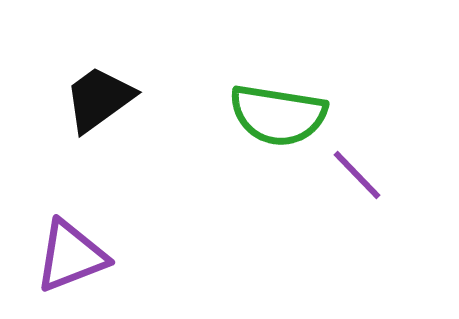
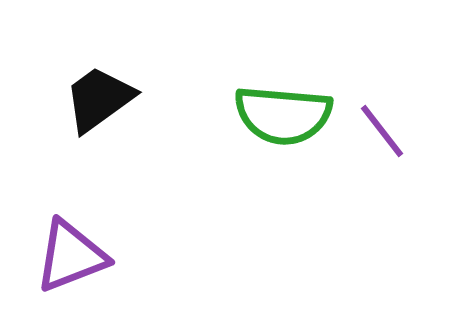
green semicircle: moved 5 px right; rotated 4 degrees counterclockwise
purple line: moved 25 px right, 44 px up; rotated 6 degrees clockwise
